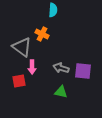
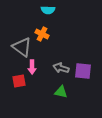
cyan semicircle: moved 5 px left; rotated 88 degrees clockwise
